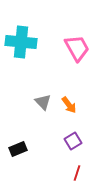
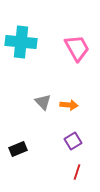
orange arrow: rotated 48 degrees counterclockwise
red line: moved 1 px up
